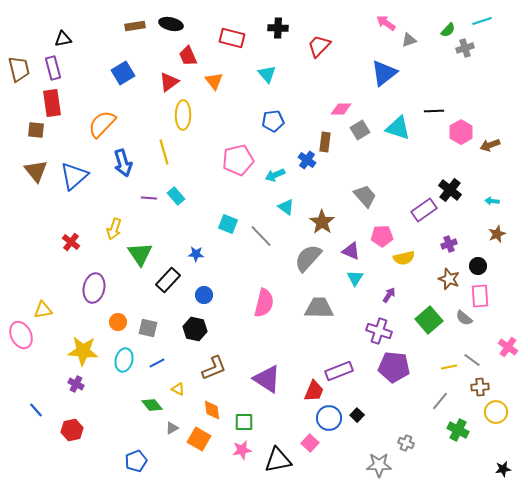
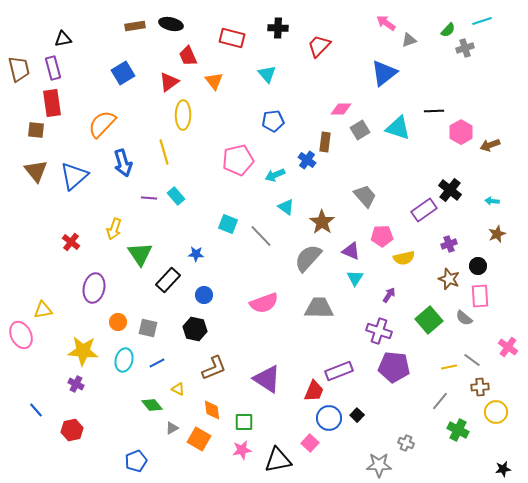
pink semicircle at (264, 303): rotated 56 degrees clockwise
